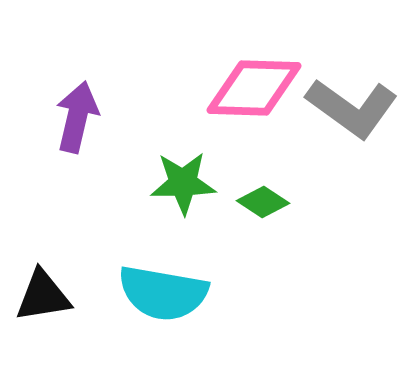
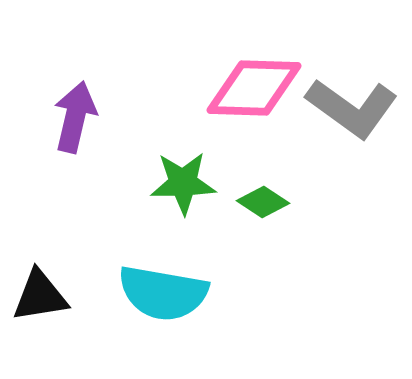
purple arrow: moved 2 px left
black triangle: moved 3 px left
